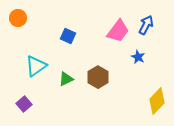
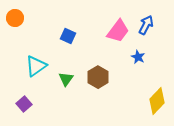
orange circle: moved 3 px left
green triangle: rotated 28 degrees counterclockwise
